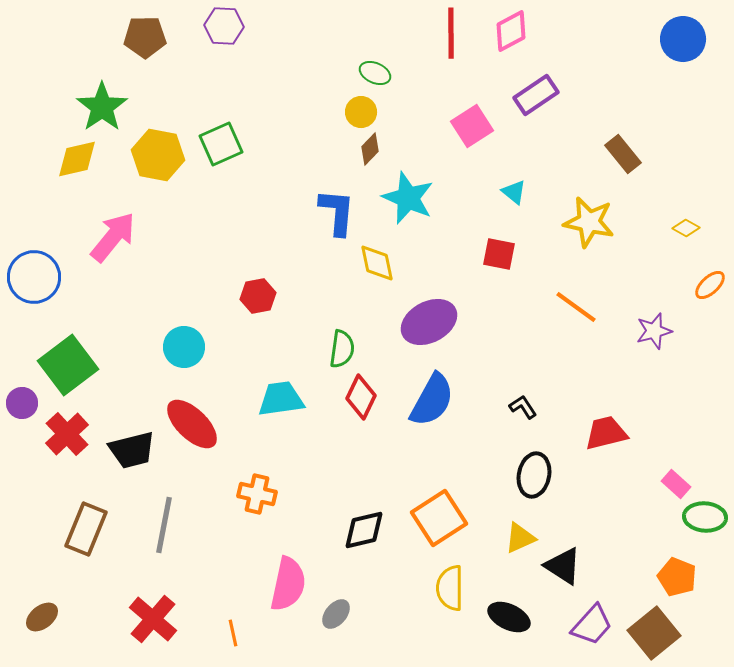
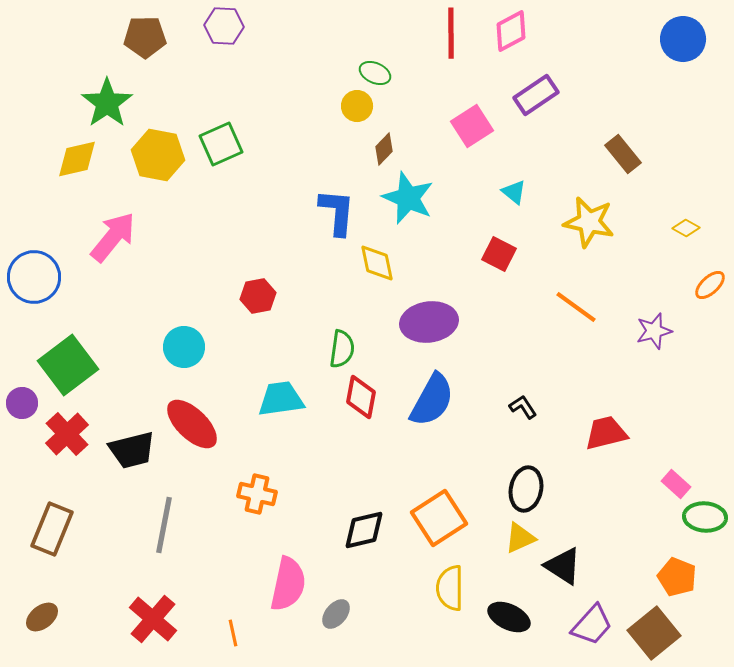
green star at (102, 107): moved 5 px right, 4 px up
yellow circle at (361, 112): moved 4 px left, 6 px up
brown diamond at (370, 149): moved 14 px right
red square at (499, 254): rotated 16 degrees clockwise
purple ellipse at (429, 322): rotated 20 degrees clockwise
red diamond at (361, 397): rotated 15 degrees counterclockwise
black ellipse at (534, 475): moved 8 px left, 14 px down
brown rectangle at (86, 529): moved 34 px left
